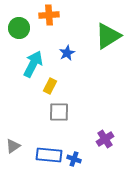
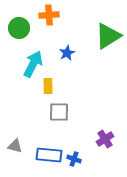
yellow rectangle: moved 2 px left; rotated 28 degrees counterclockwise
gray triangle: moved 2 px right; rotated 49 degrees clockwise
